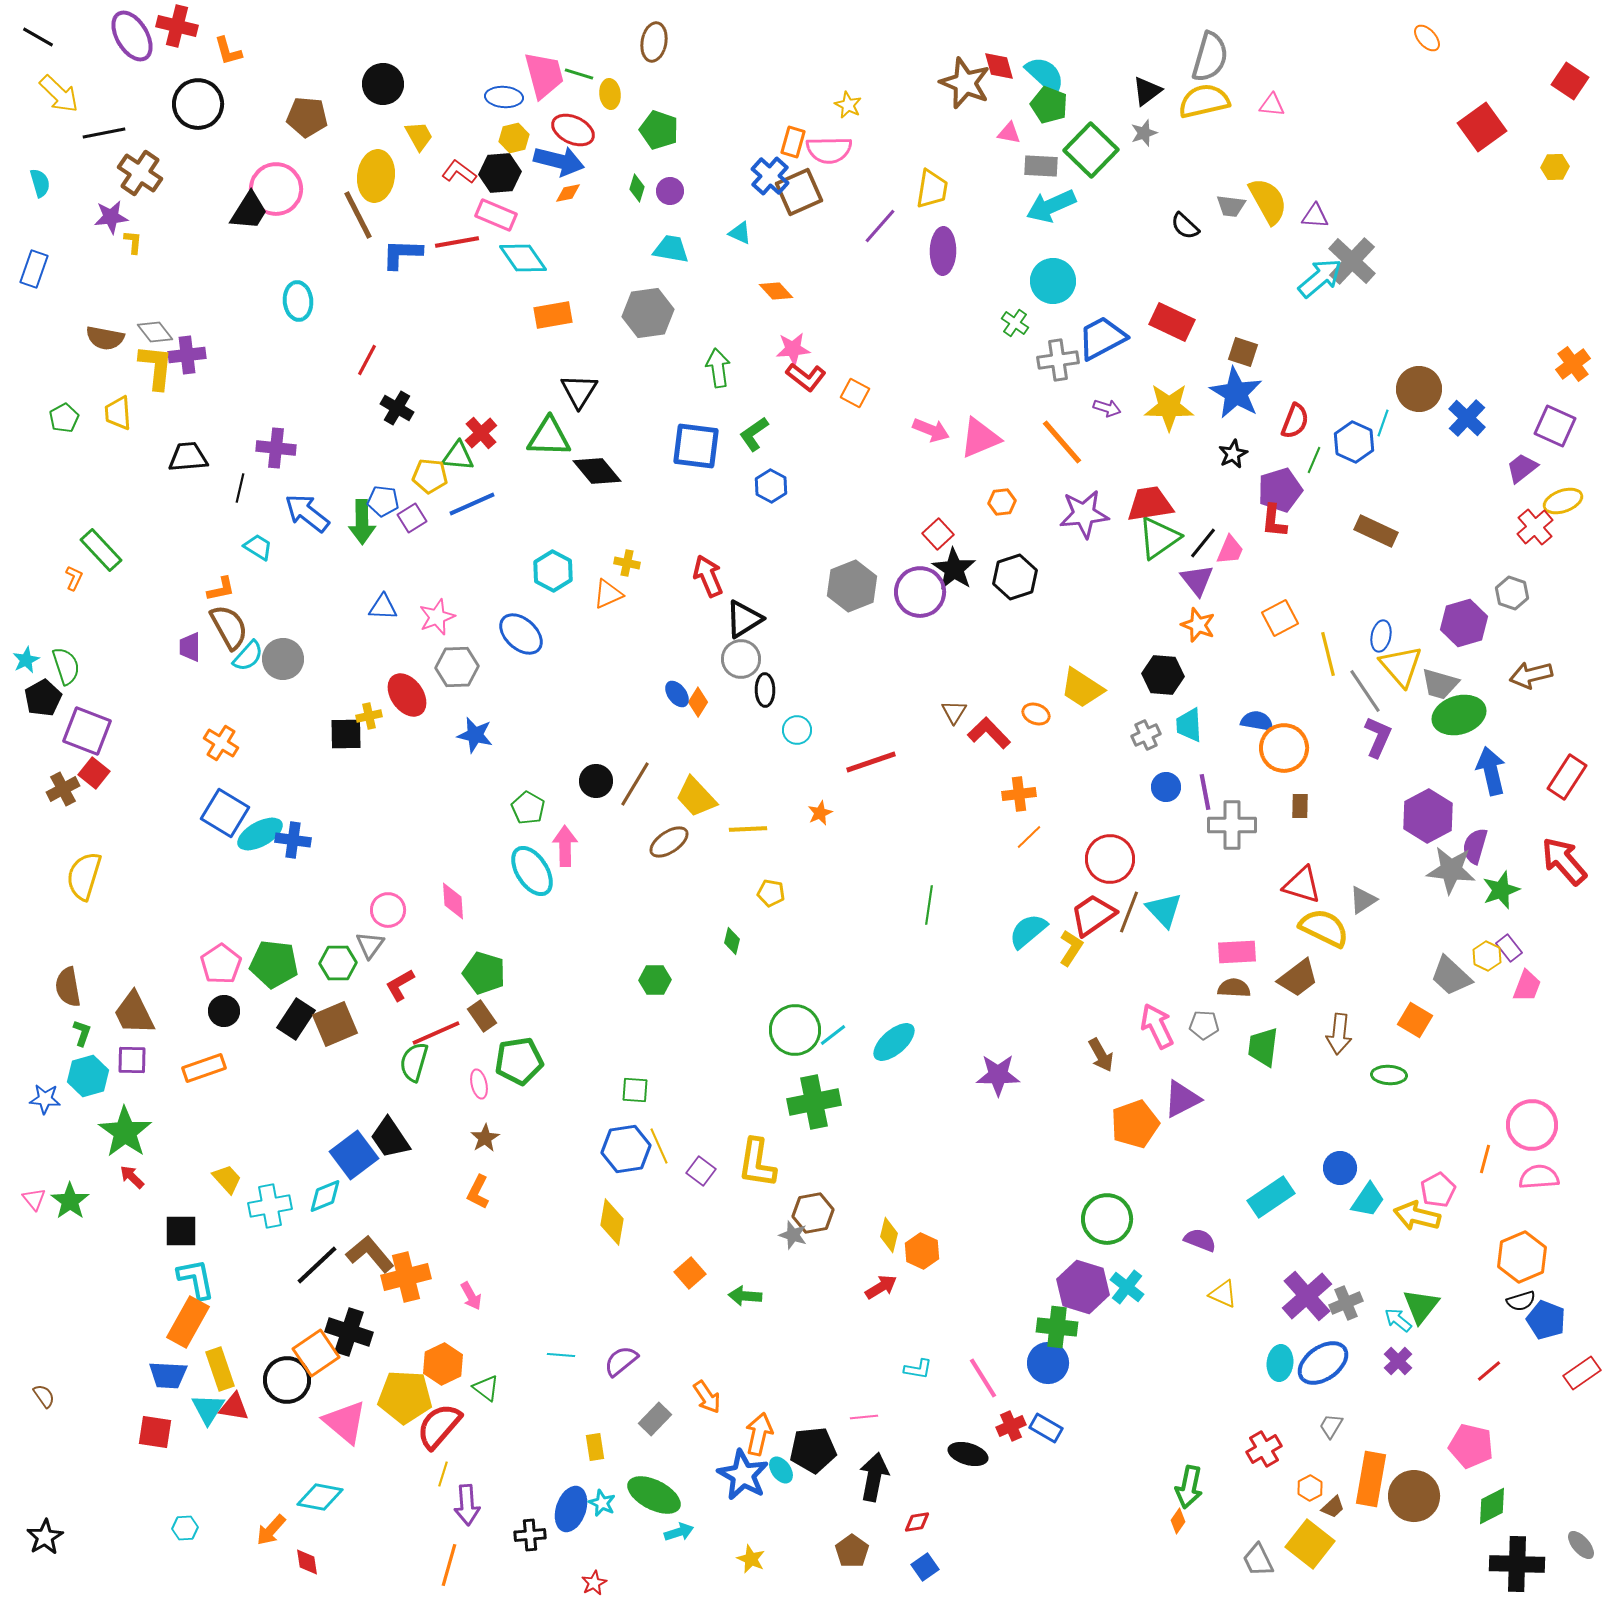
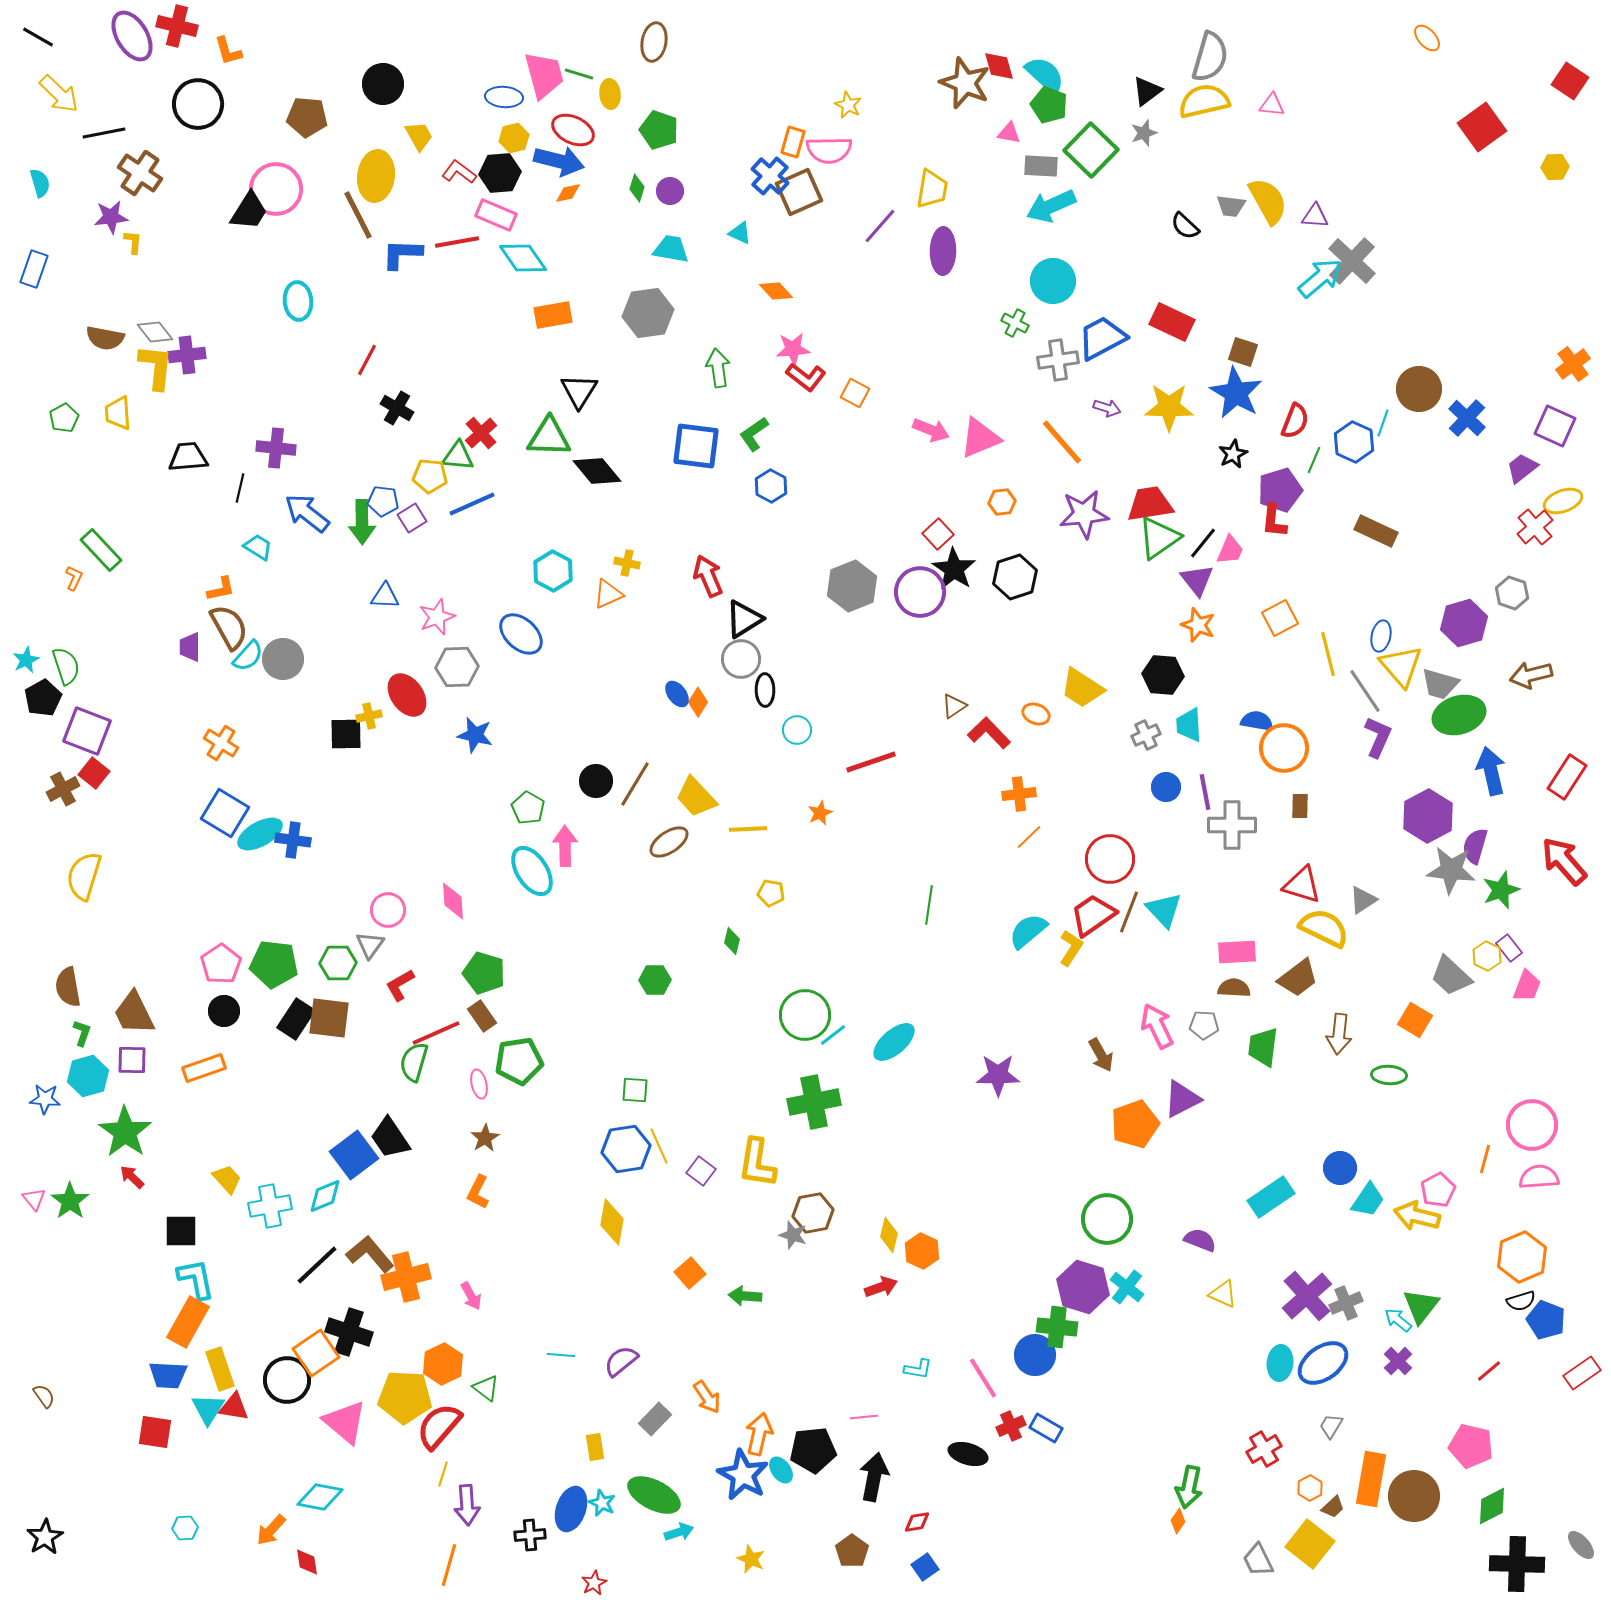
green cross at (1015, 323): rotated 8 degrees counterclockwise
blue triangle at (383, 607): moved 2 px right, 11 px up
brown triangle at (954, 712): moved 6 px up; rotated 24 degrees clockwise
brown square at (335, 1024): moved 6 px left, 6 px up; rotated 30 degrees clockwise
green circle at (795, 1030): moved 10 px right, 15 px up
red arrow at (881, 1287): rotated 12 degrees clockwise
blue circle at (1048, 1363): moved 13 px left, 8 px up
